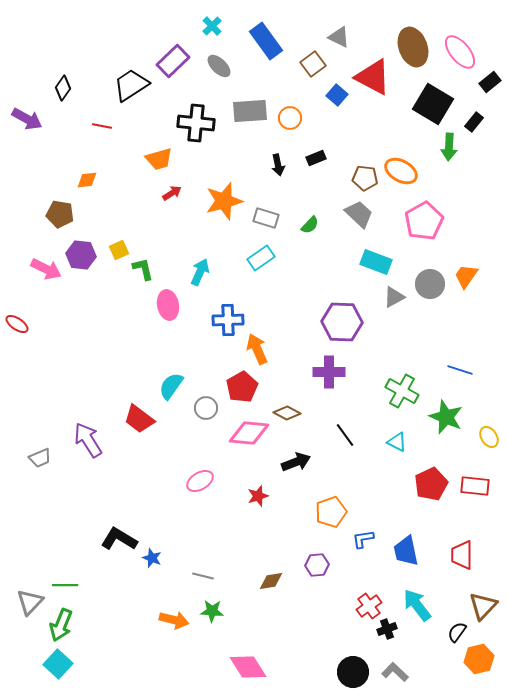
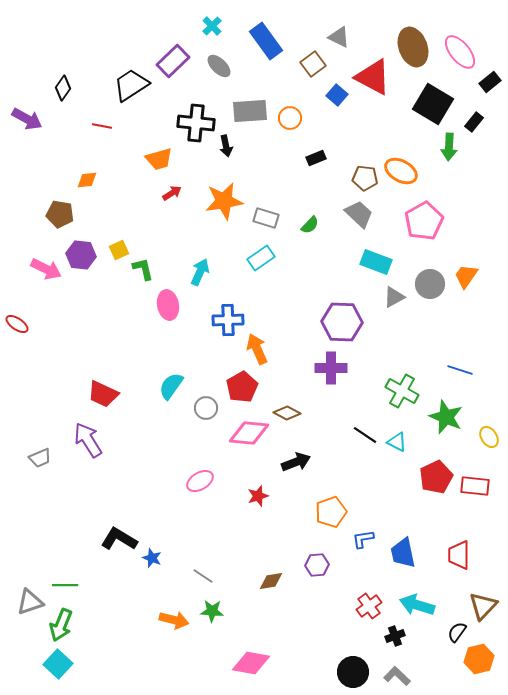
black arrow at (278, 165): moved 52 px left, 19 px up
orange star at (224, 201): rotated 6 degrees clockwise
purple cross at (329, 372): moved 2 px right, 4 px up
red trapezoid at (139, 419): moved 36 px left, 25 px up; rotated 12 degrees counterclockwise
black line at (345, 435): moved 20 px right; rotated 20 degrees counterclockwise
red pentagon at (431, 484): moved 5 px right, 7 px up
blue trapezoid at (406, 551): moved 3 px left, 2 px down
red trapezoid at (462, 555): moved 3 px left
gray line at (203, 576): rotated 20 degrees clockwise
gray triangle at (30, 602): rotated 28 degrees clockwise
cyan arrow at (417, 605): rotated 36 degrees counterclockwise
black cross at (387, 629): moved 8 px right, 7 px down
pink diamond at (248, 667): moved 3 px right, 4 px up; rotated 48 degrees counterclockwise
gray L-shape at (395, 672): moved 2 px right, 4 px down
